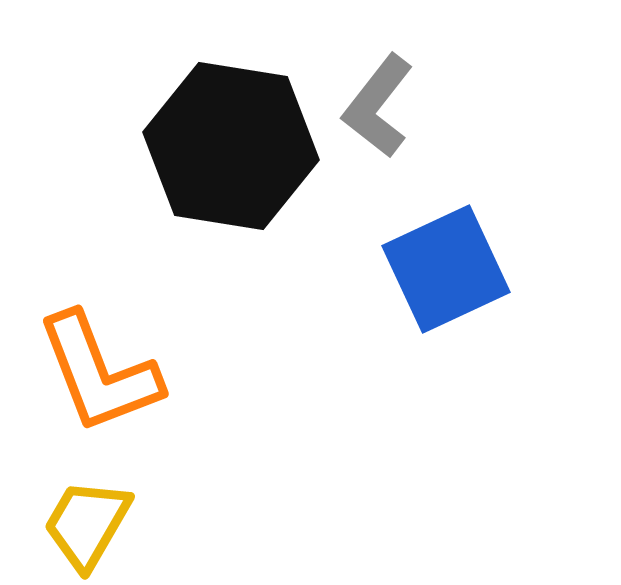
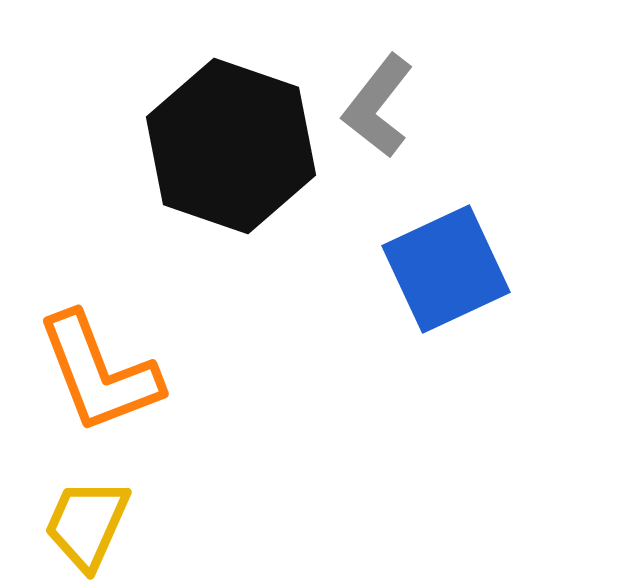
black hexagon: rotated 10 degrees clockwise
yellow trapezoid: rotated 6 degrees counterclockwise
